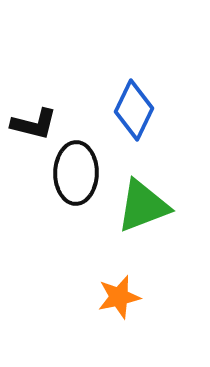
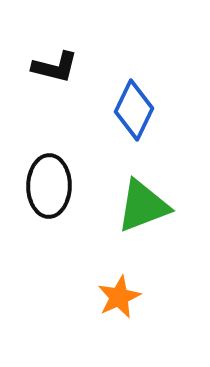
black L-shape: moved 21 px right, 57 px up
black ellipse: moved 27 px left, 13 px down
orange star: rotated 12 degrees counterclockwise
